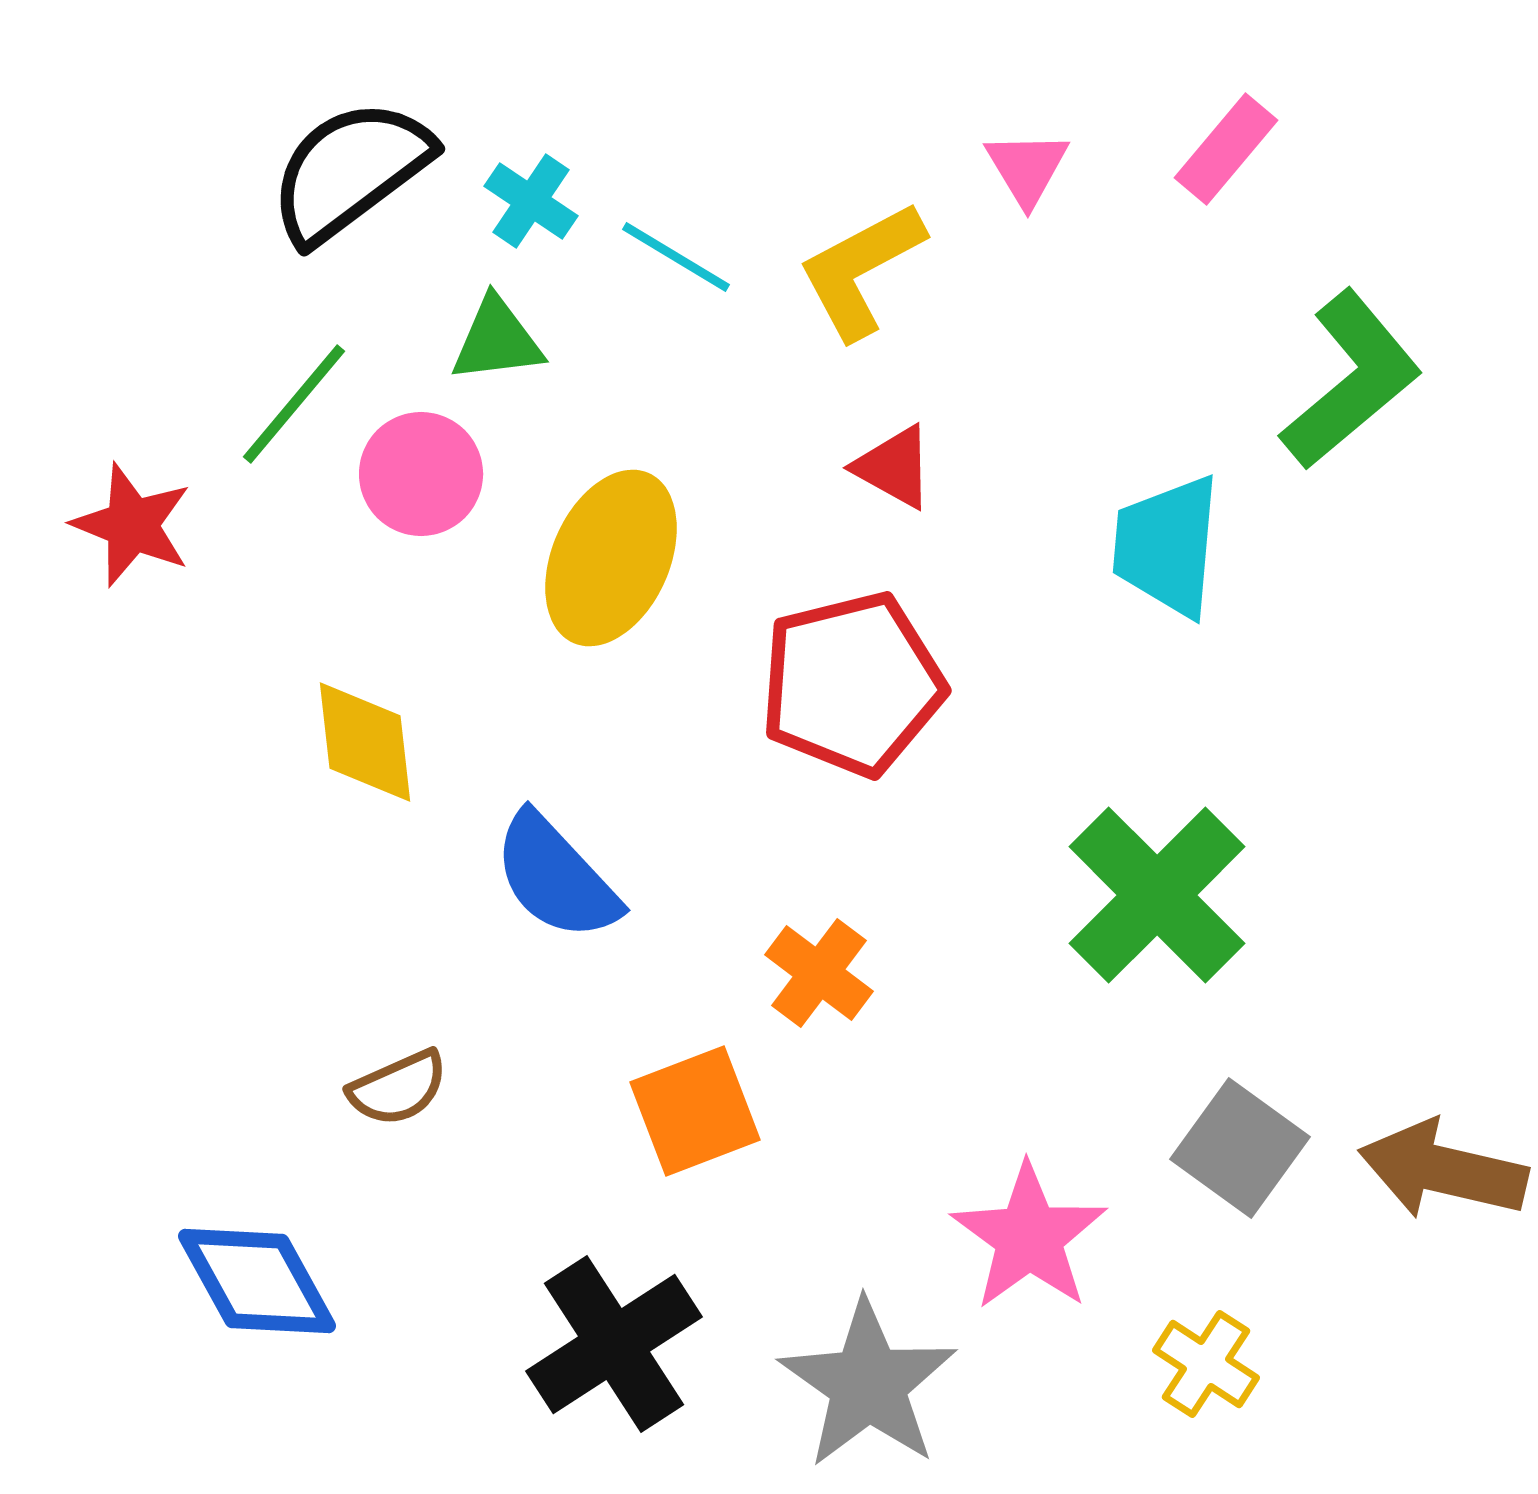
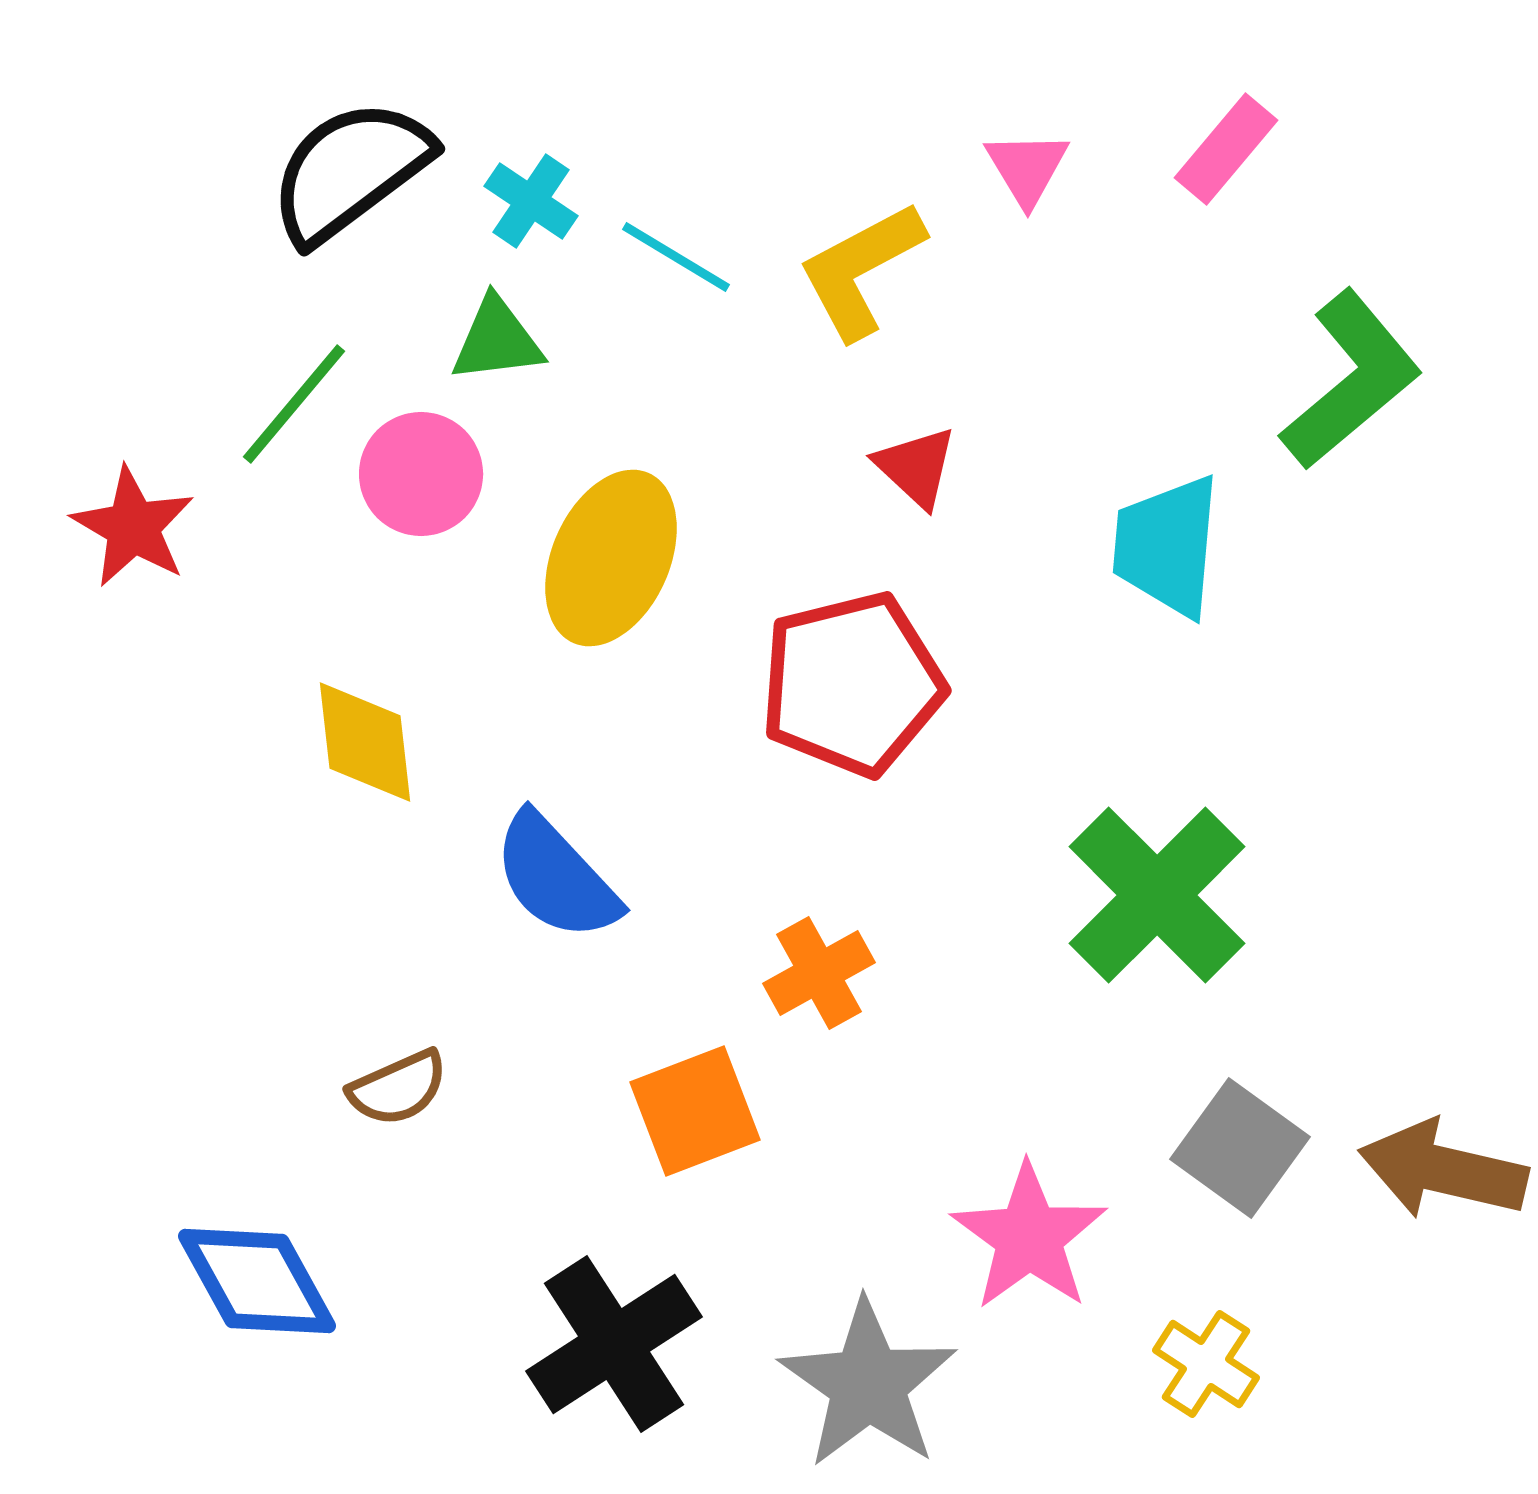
red triangle: moved 22 px right; rotated 14 degrees clockwise
red star: moved 1 px right, 2 px down; rotated 8 degrees clockwise
orange cross: rotated 24 degrees clockwise
